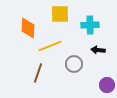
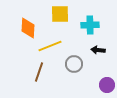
brown line: moved 1 px right, 1 px up
